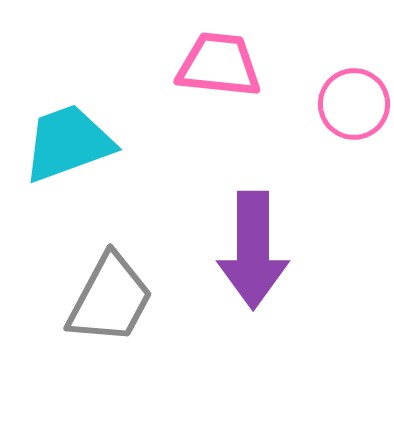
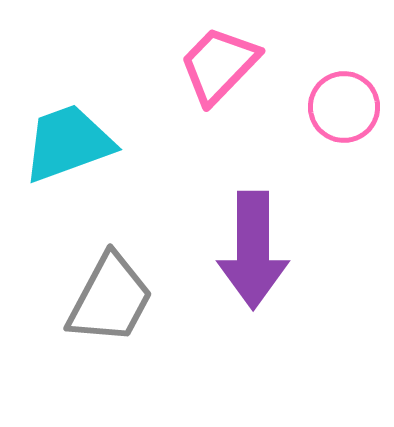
pink trapezoid: rotated 52 degrees counterclockwise
pink circle: moved 10 px left, 3 px down
